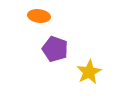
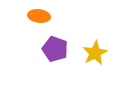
yellow star: moved 6 px right, 19 px up
